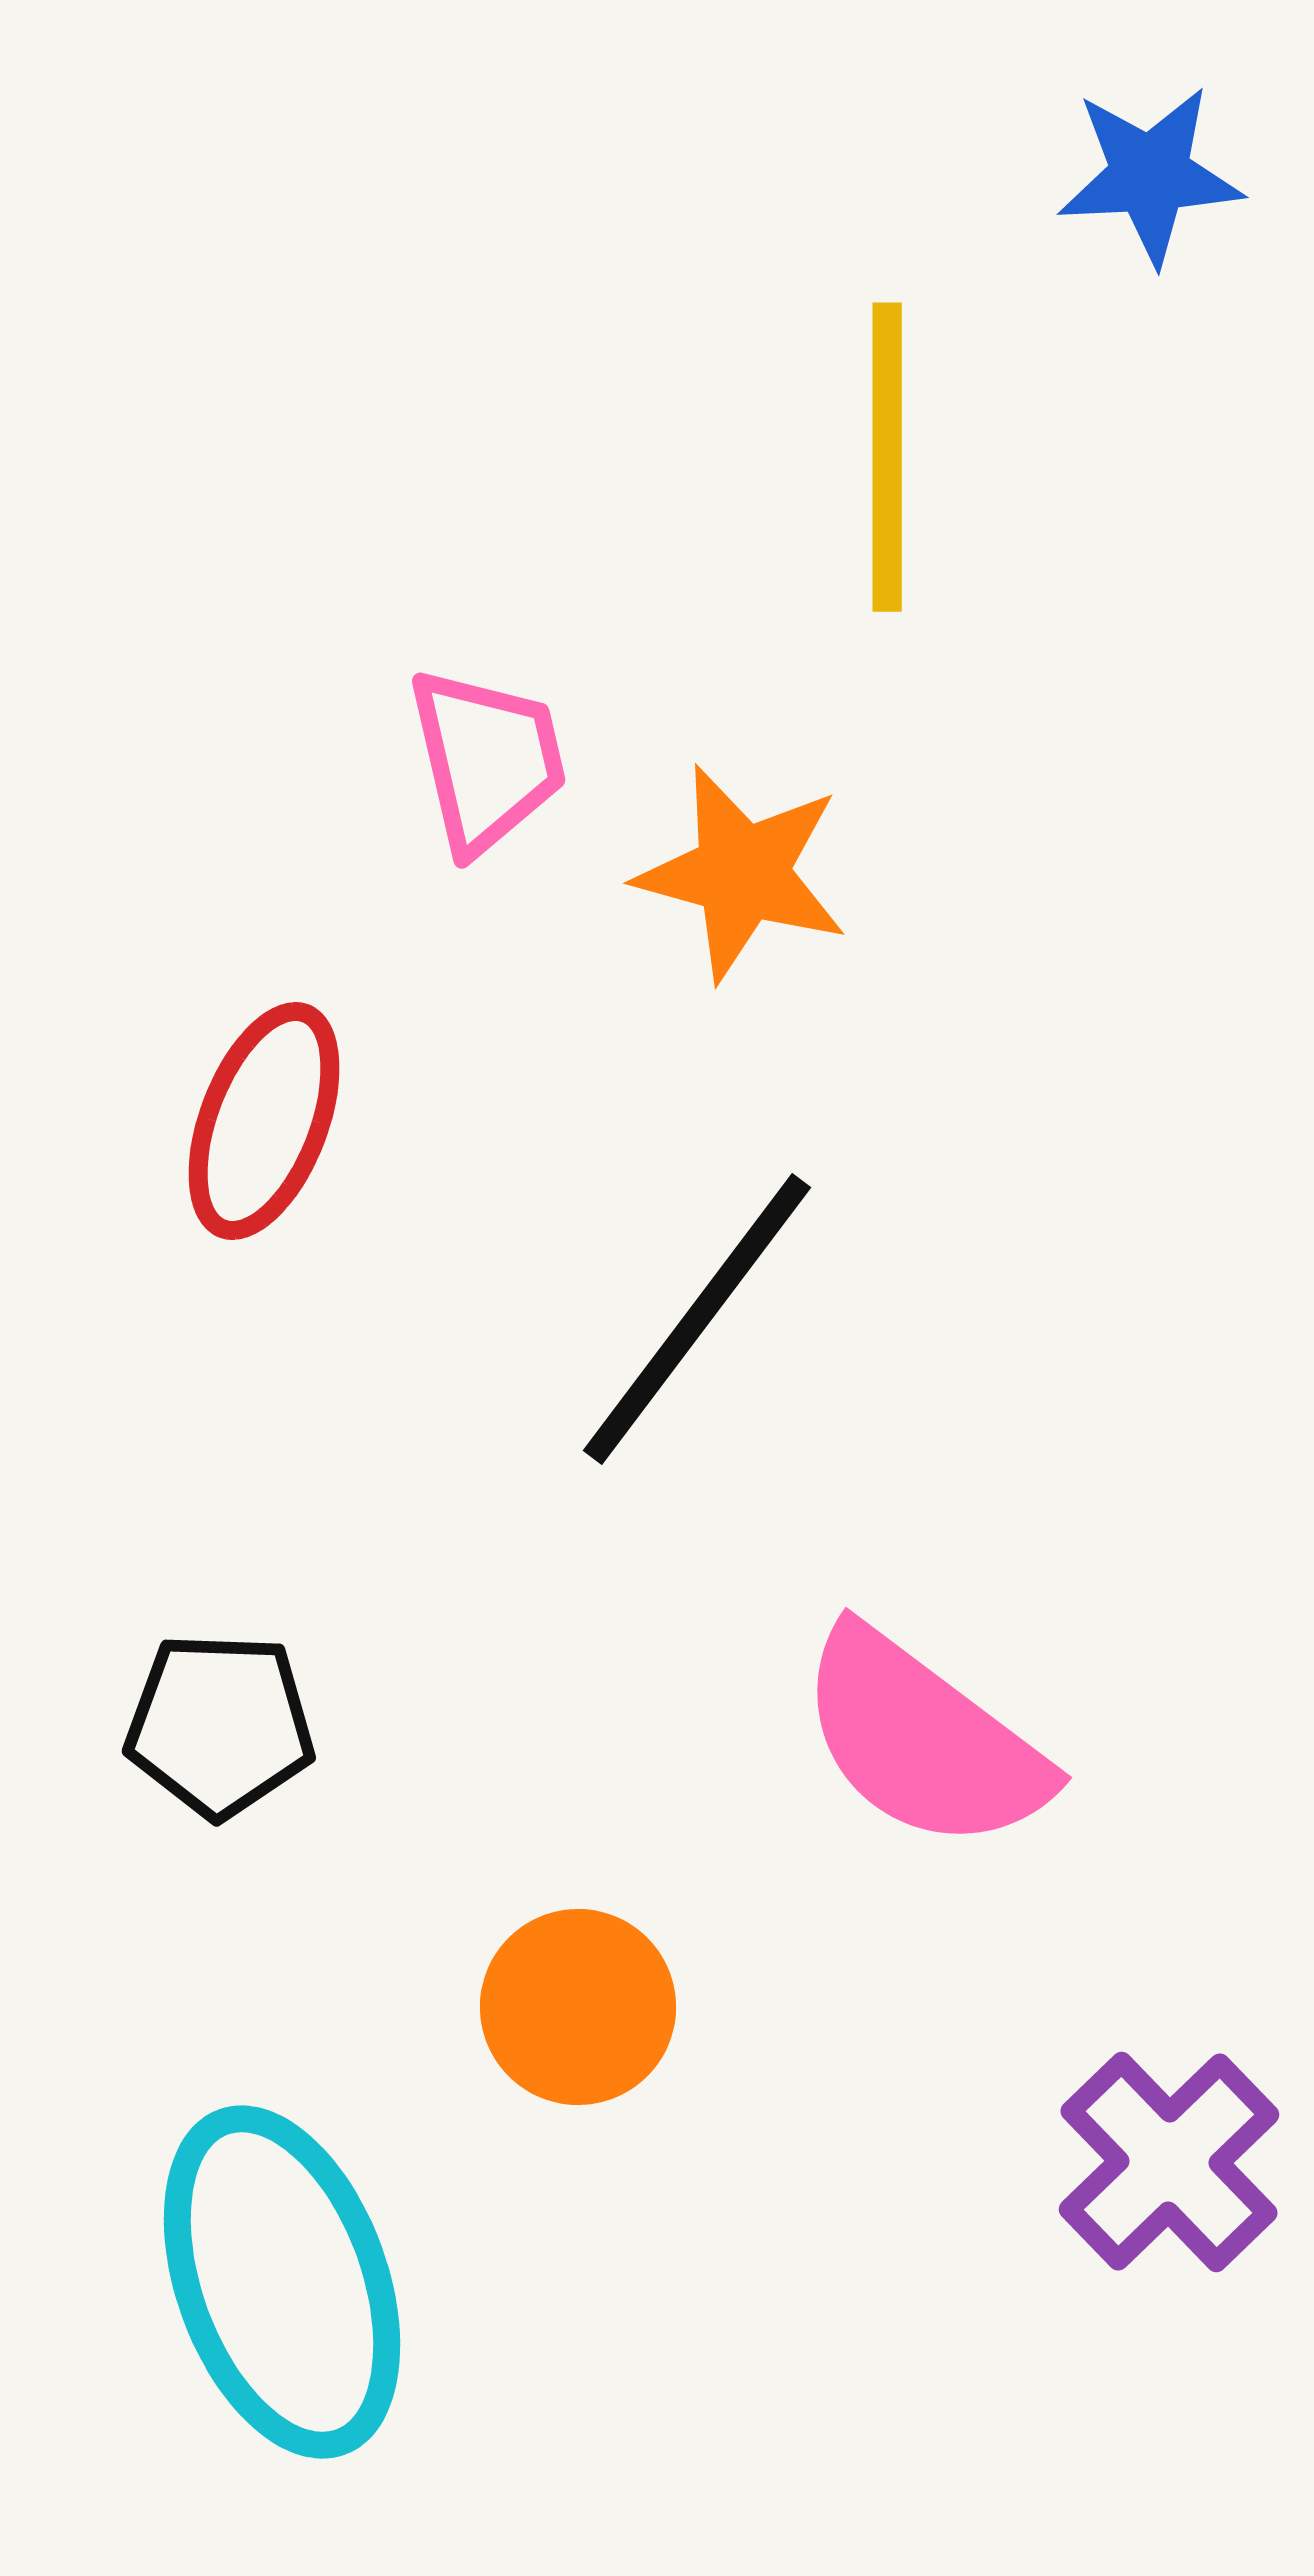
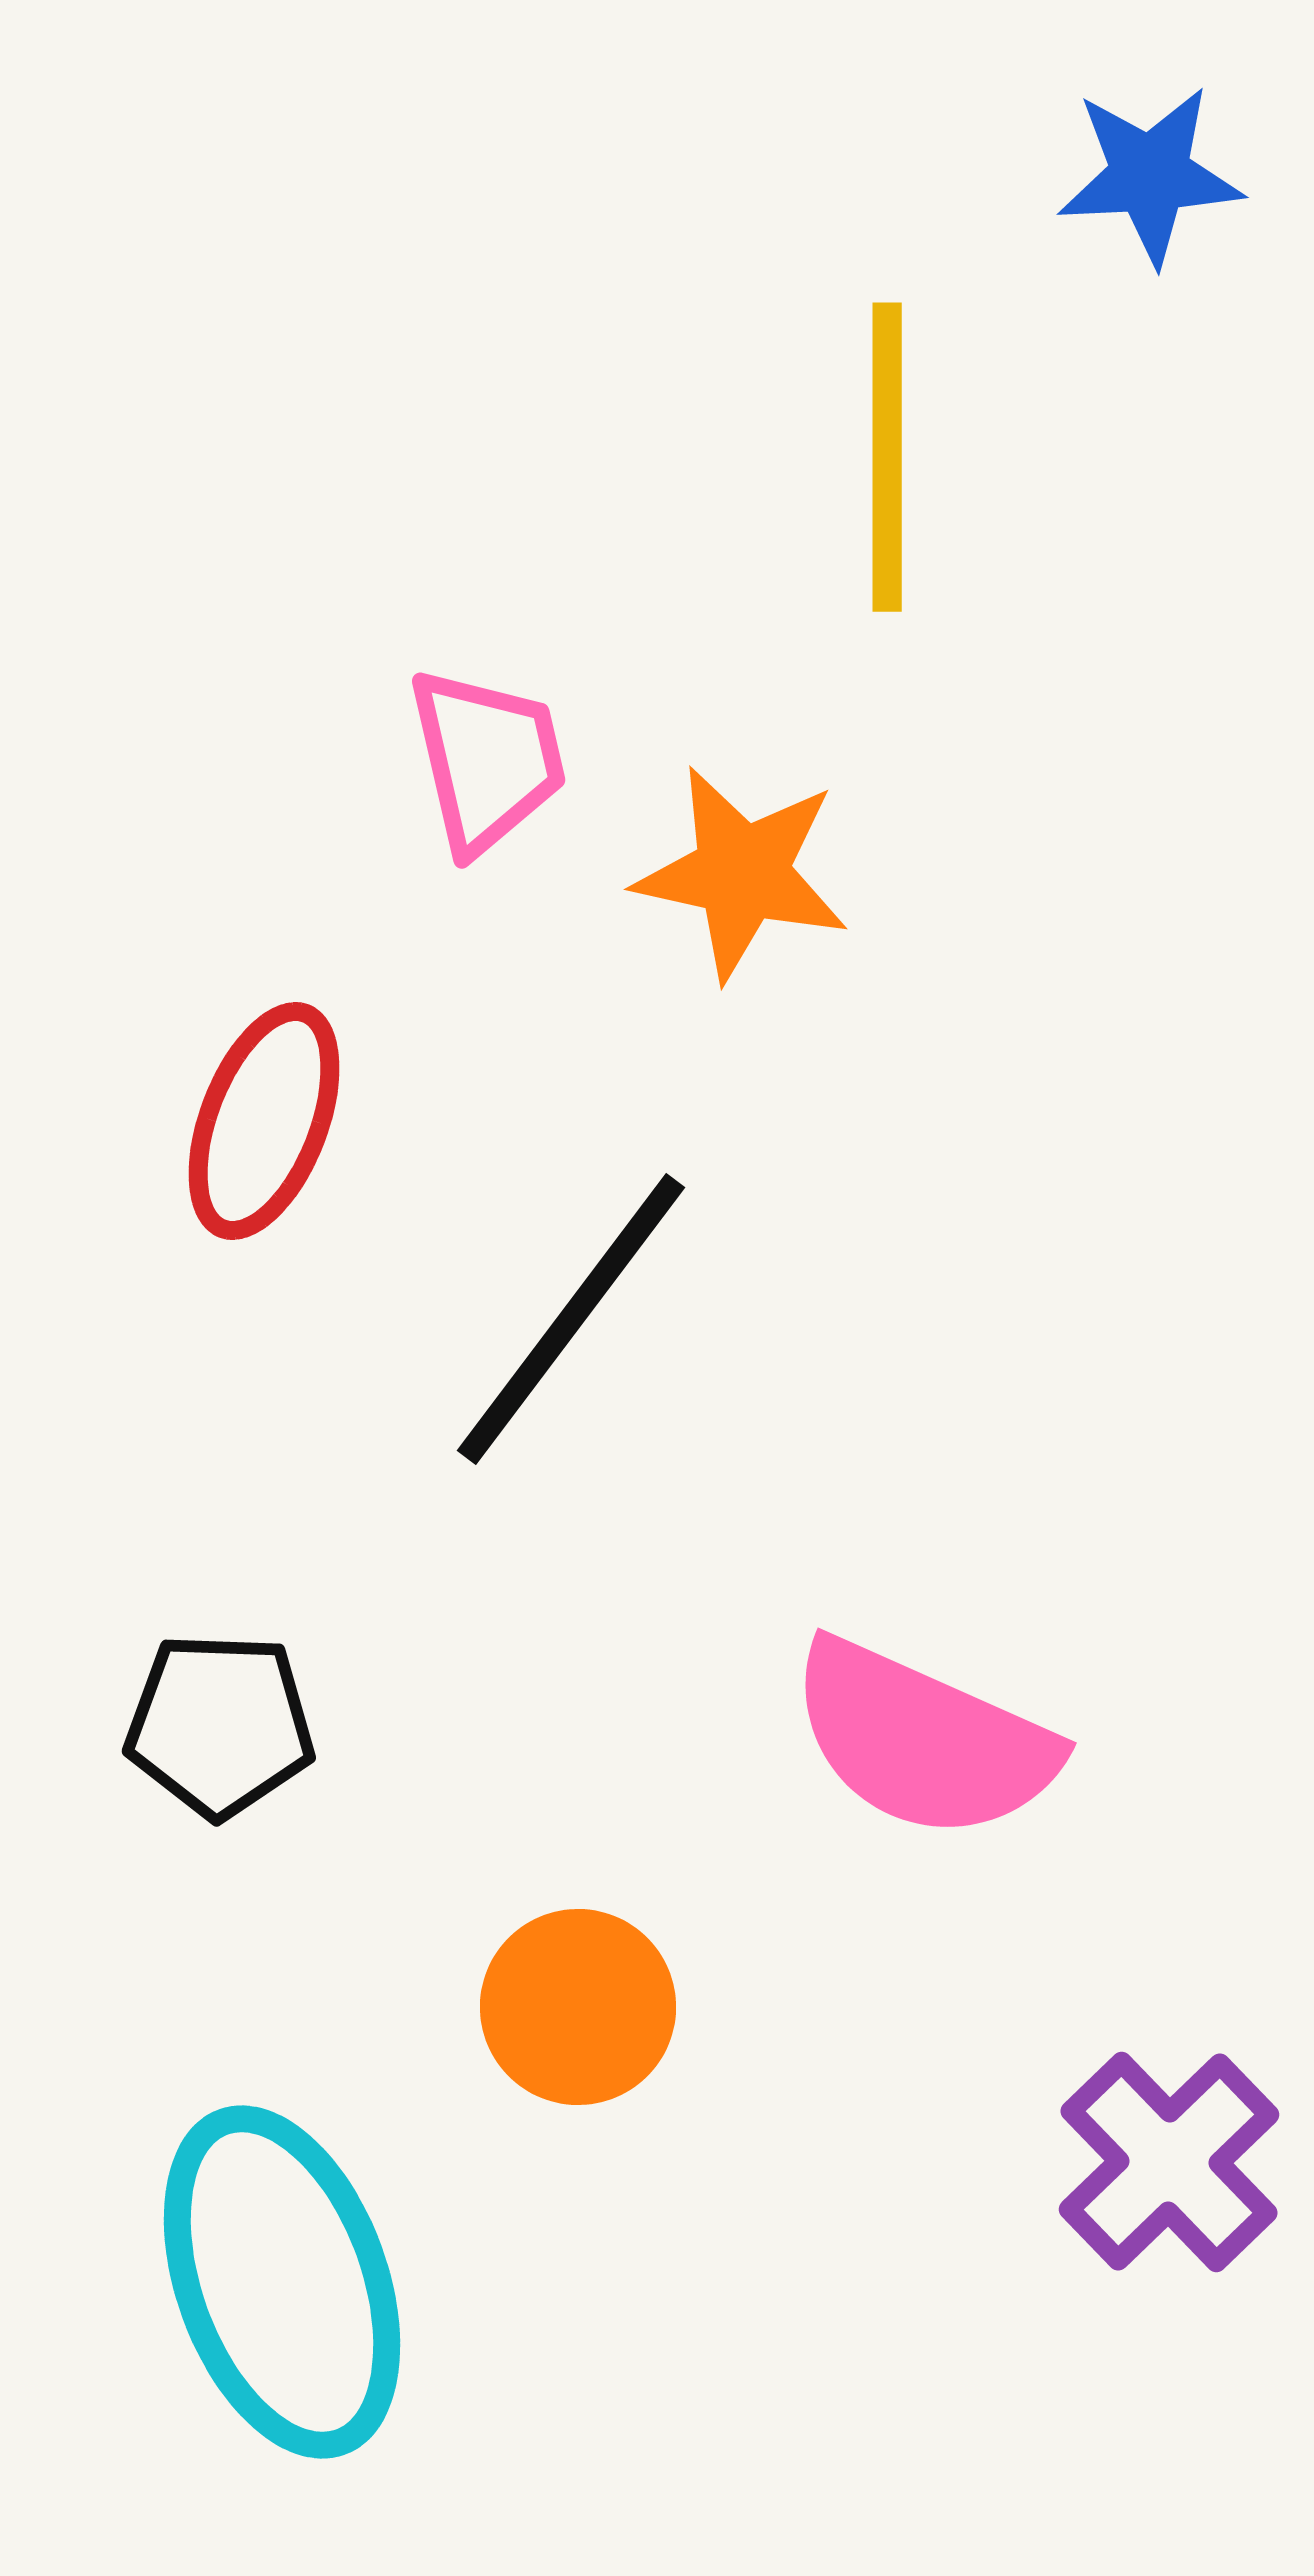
orange star: rotated 3 degrees counterclockwise
black line: moved 126 px left
pink semicircle: rotated 13 degrees counterclockwise
